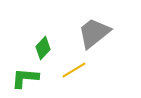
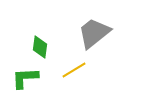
green diamond: moved 3 px left, 1 px up; rotated 35 degrees counterclockwise
green L-shape: rotated 8 degrees counterclockwise
